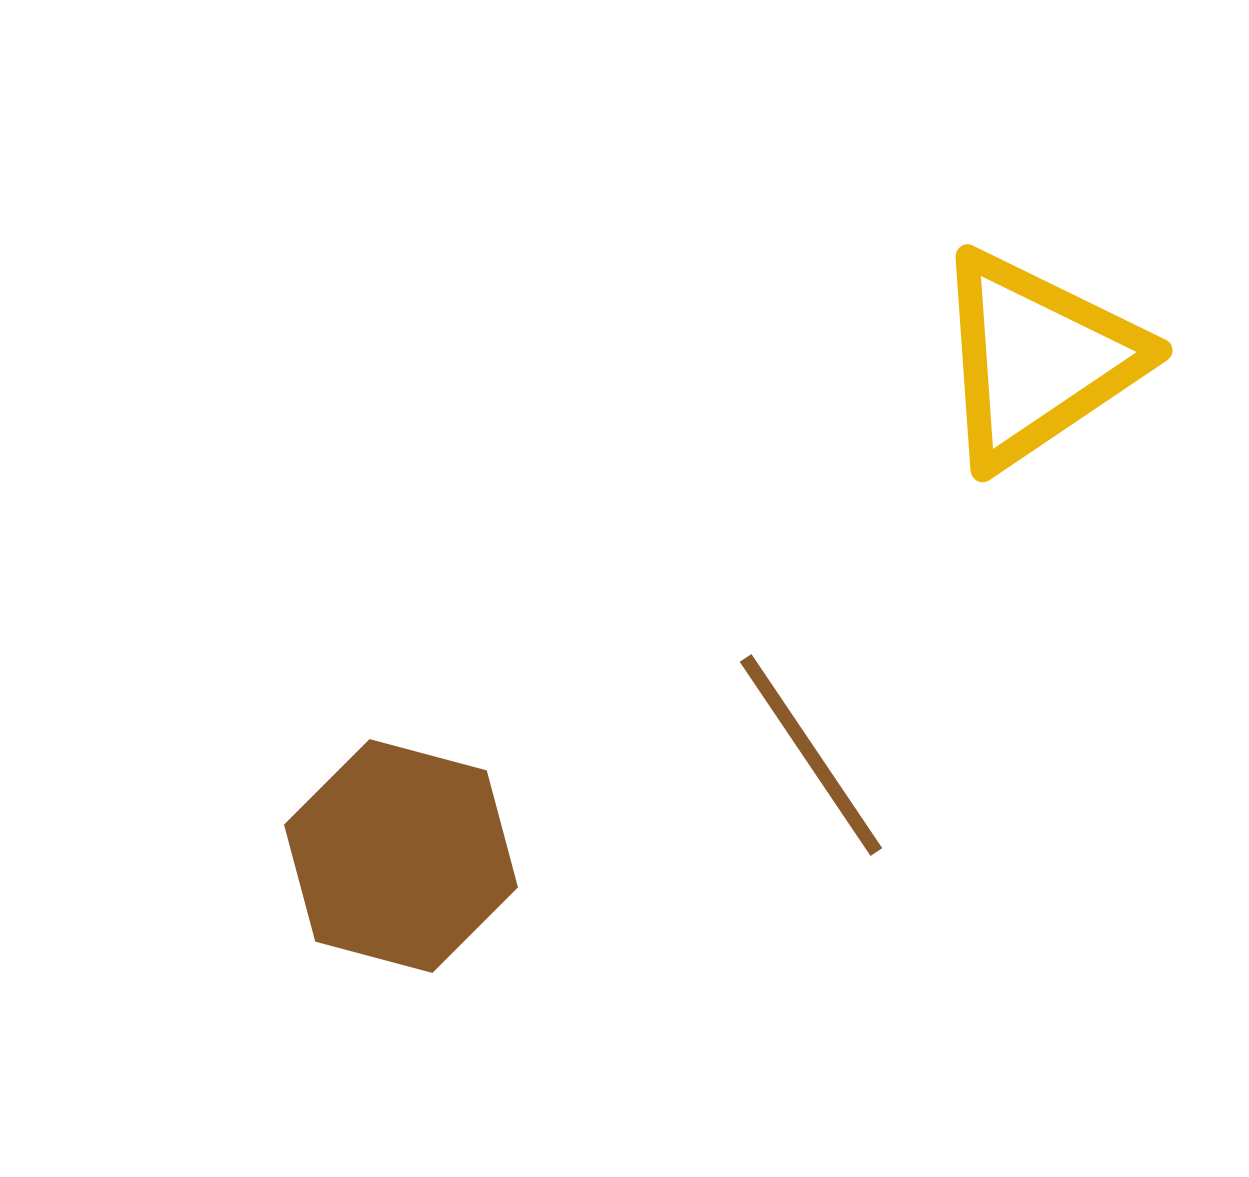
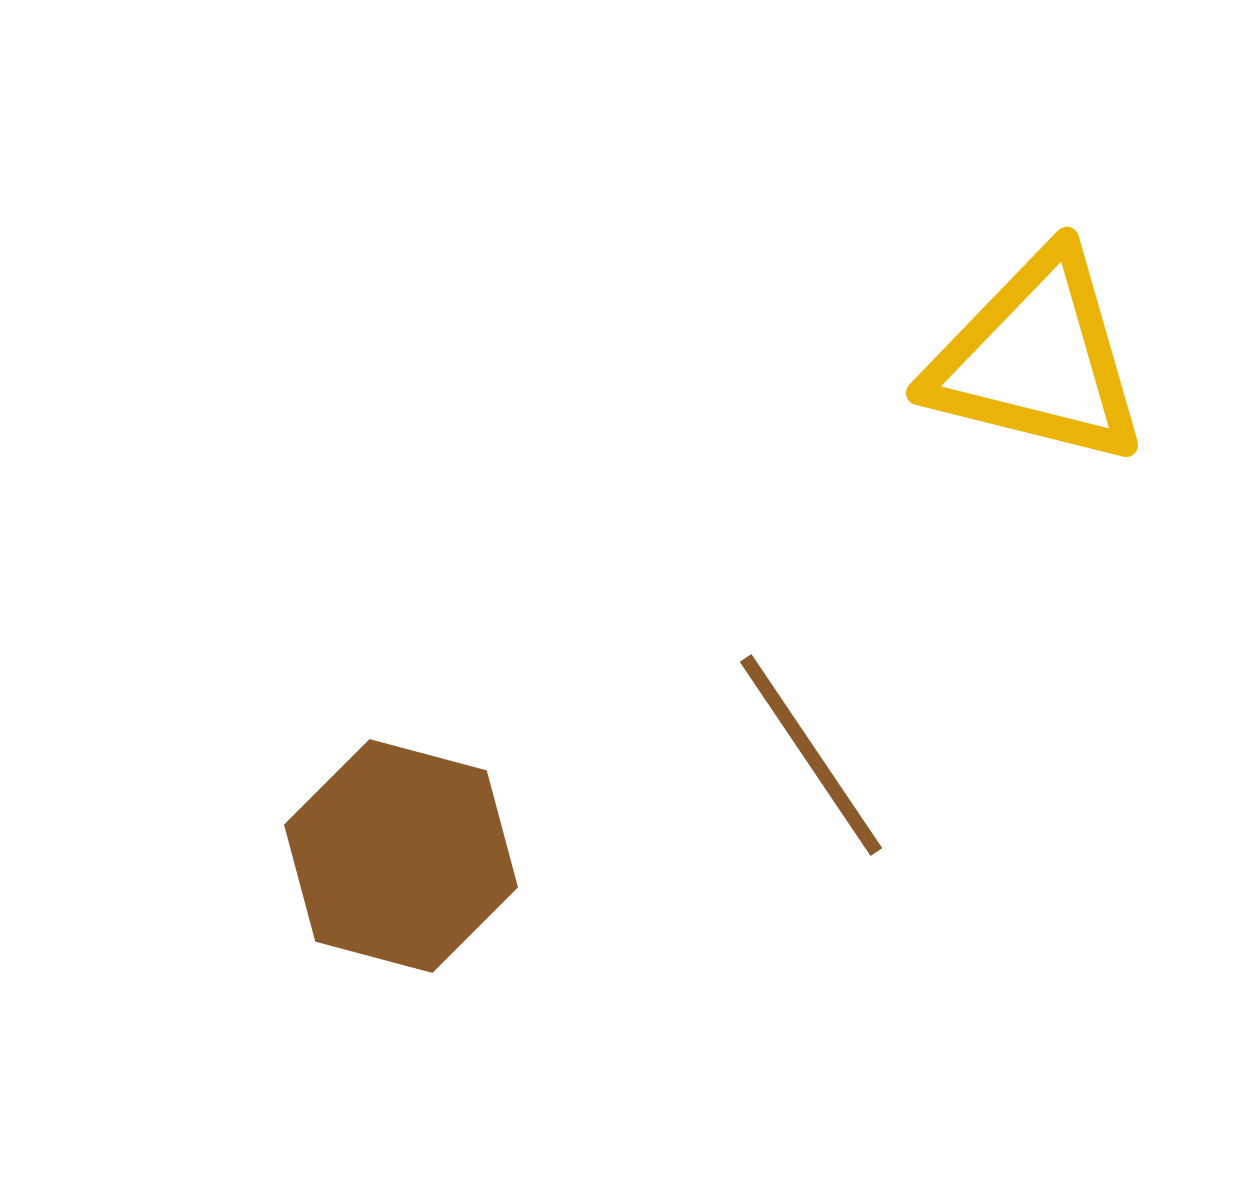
yellow triangle: rotated 48 degrees clockwise
